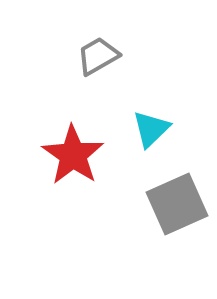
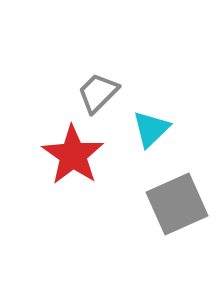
gray trapezoid: moved 37 px down; rotated 15 degrees counterclockwise
